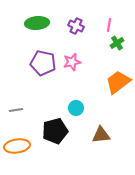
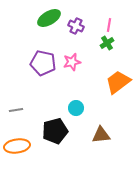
green ellipse: moved 12 px right, 5 px up; rotated 25 degrees counterclockwise
green cross: moved 10 px left
